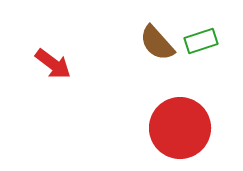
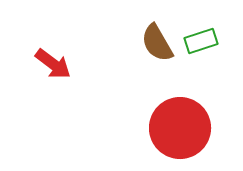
brown semicircle: rotated 12 degrees clockwise
